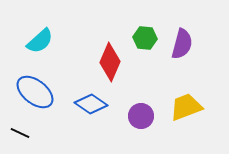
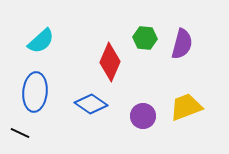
cyan semicircle: moved 1 px right
blue ellipse: rotated 57 degrees clockwise
purple circle: moved 2 px right
